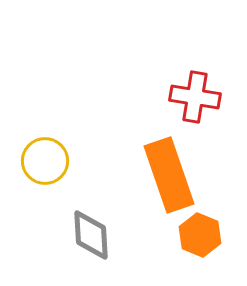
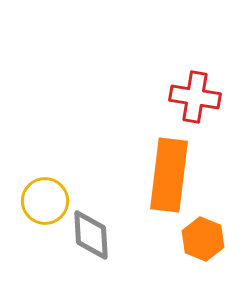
yellow circle: moved 40 px down
orange rectangle: rotated 26 degrees clockwise
orange hexagon: moved 3 px right, 4 px down
